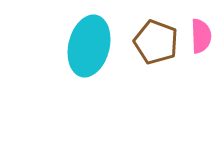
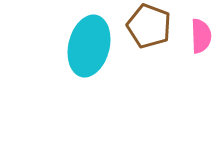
brown pentagon: moved 7 px left, 16 px up
